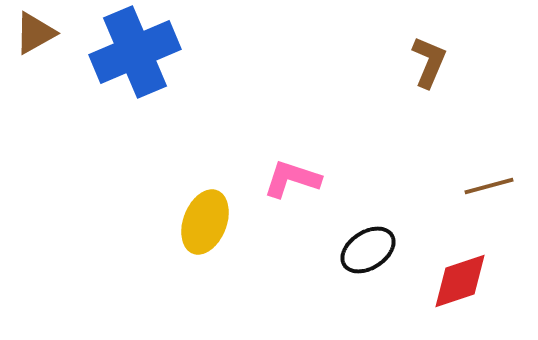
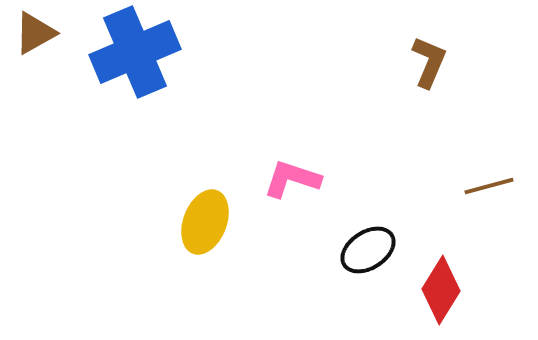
red diamond: moved 19 px left, 9 px down; rotated 40 degrees counterclockwise
